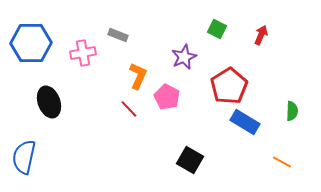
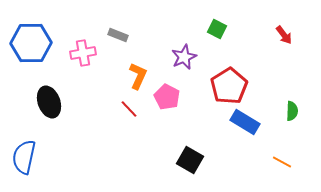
red arrow: moved 23 px right; rotated 120 degrees clockwise
